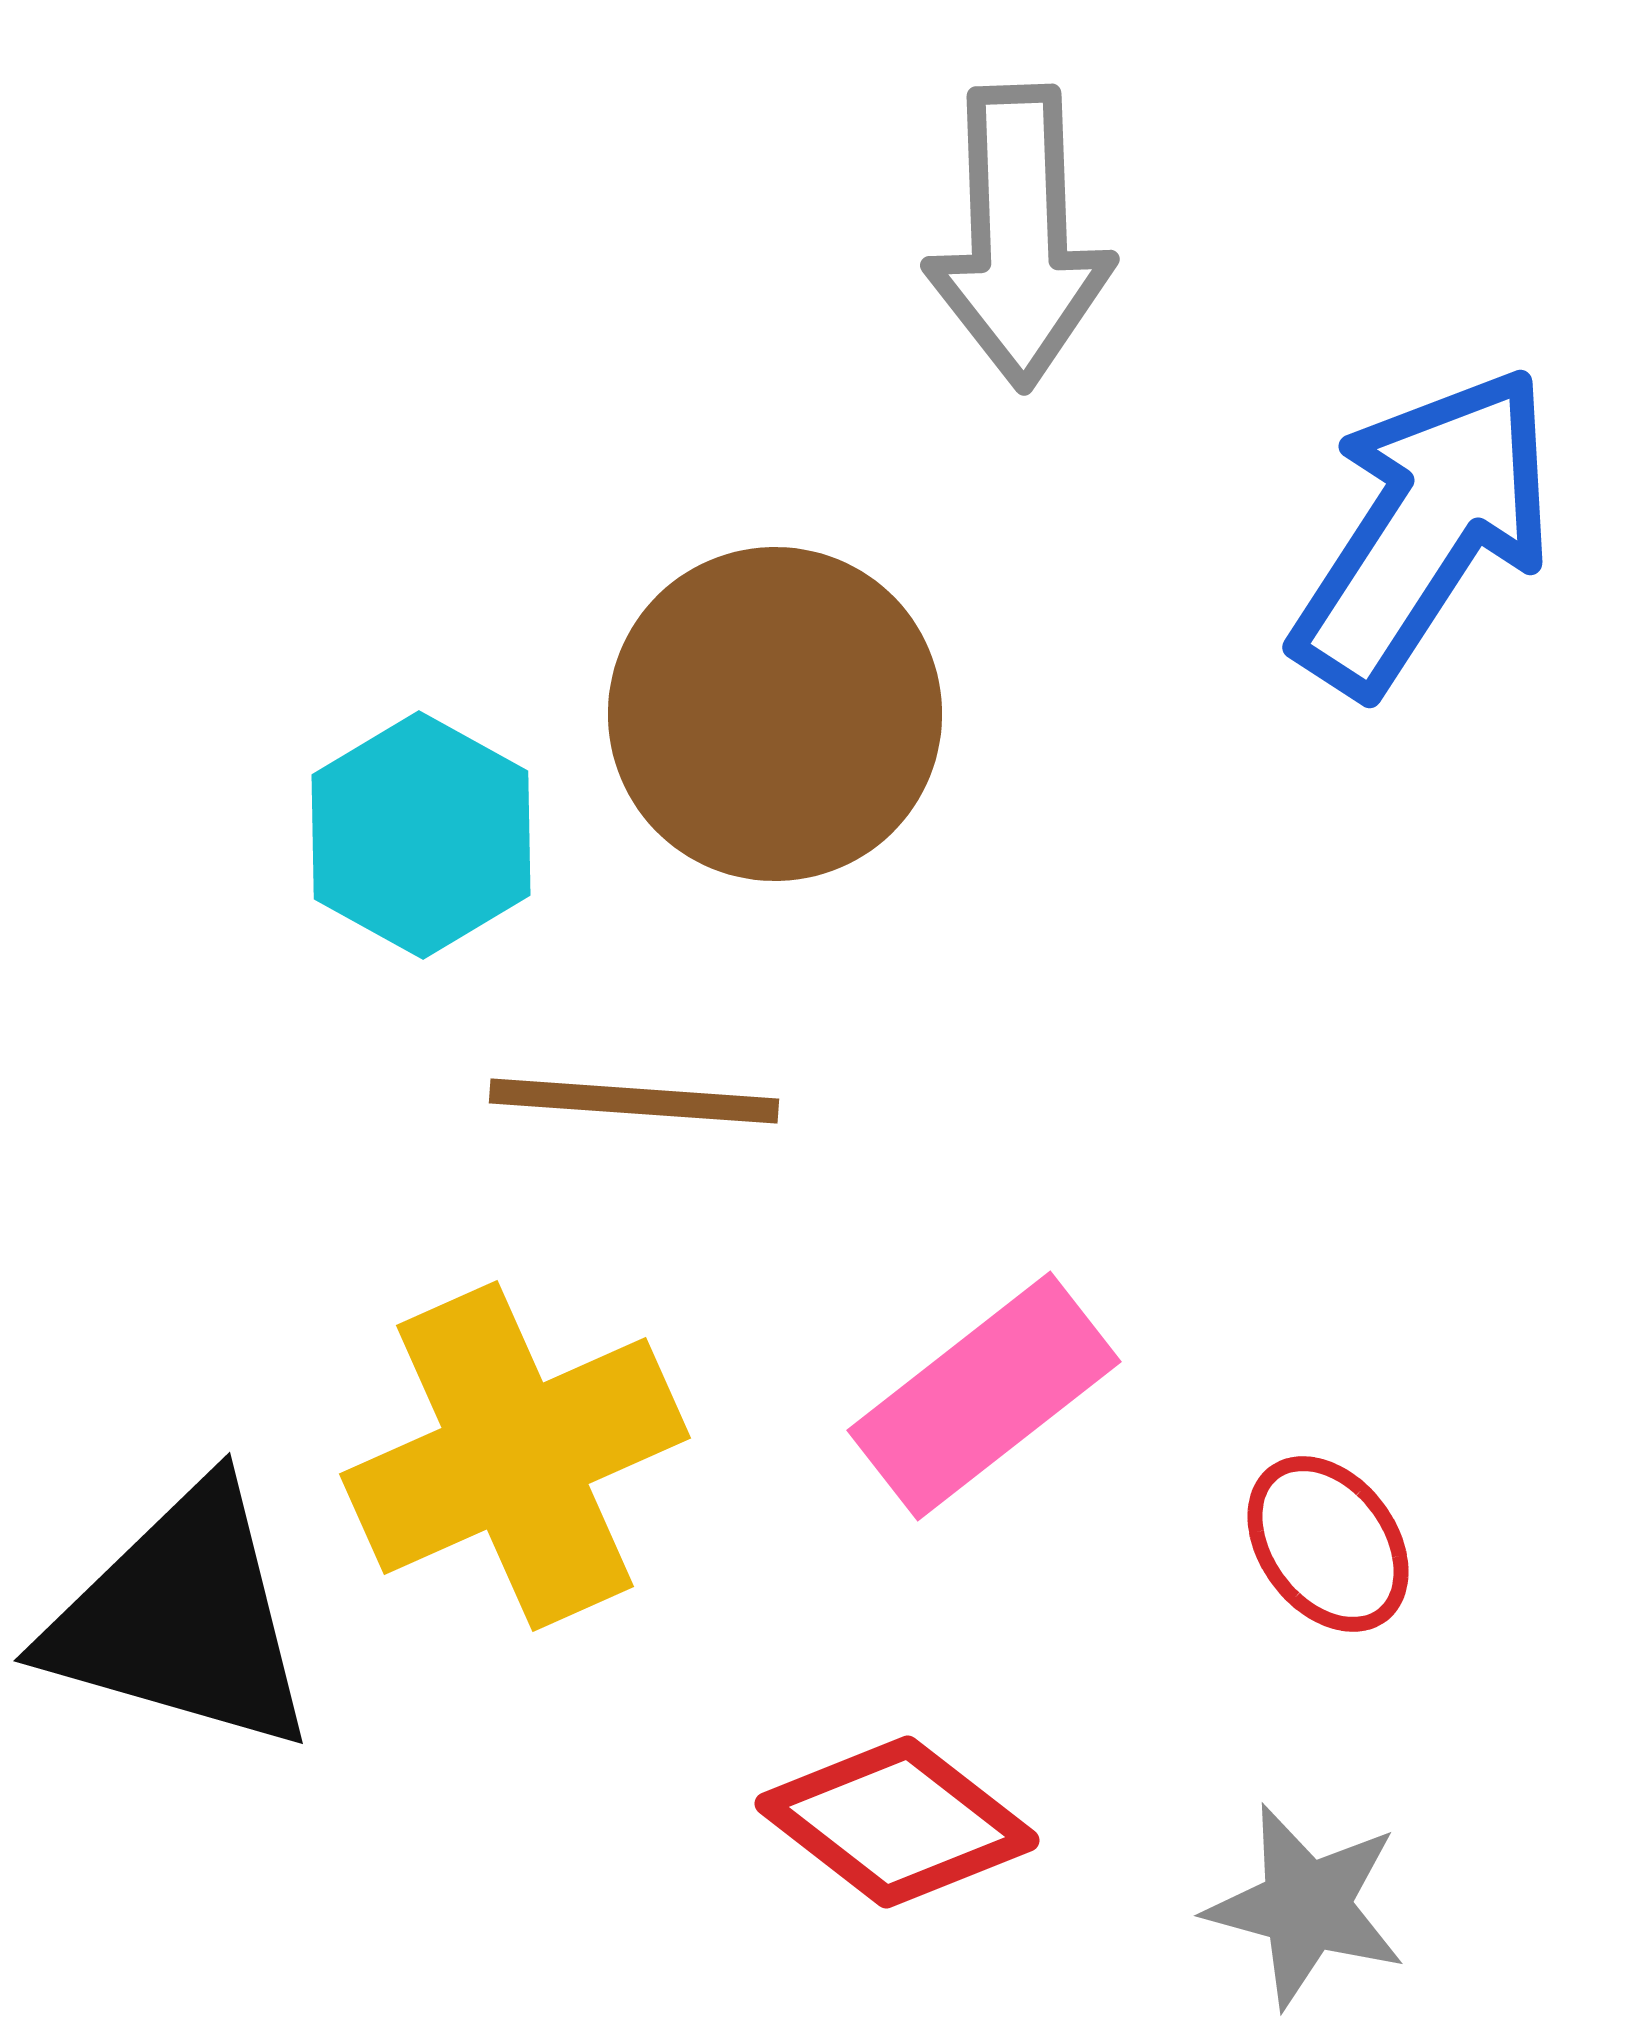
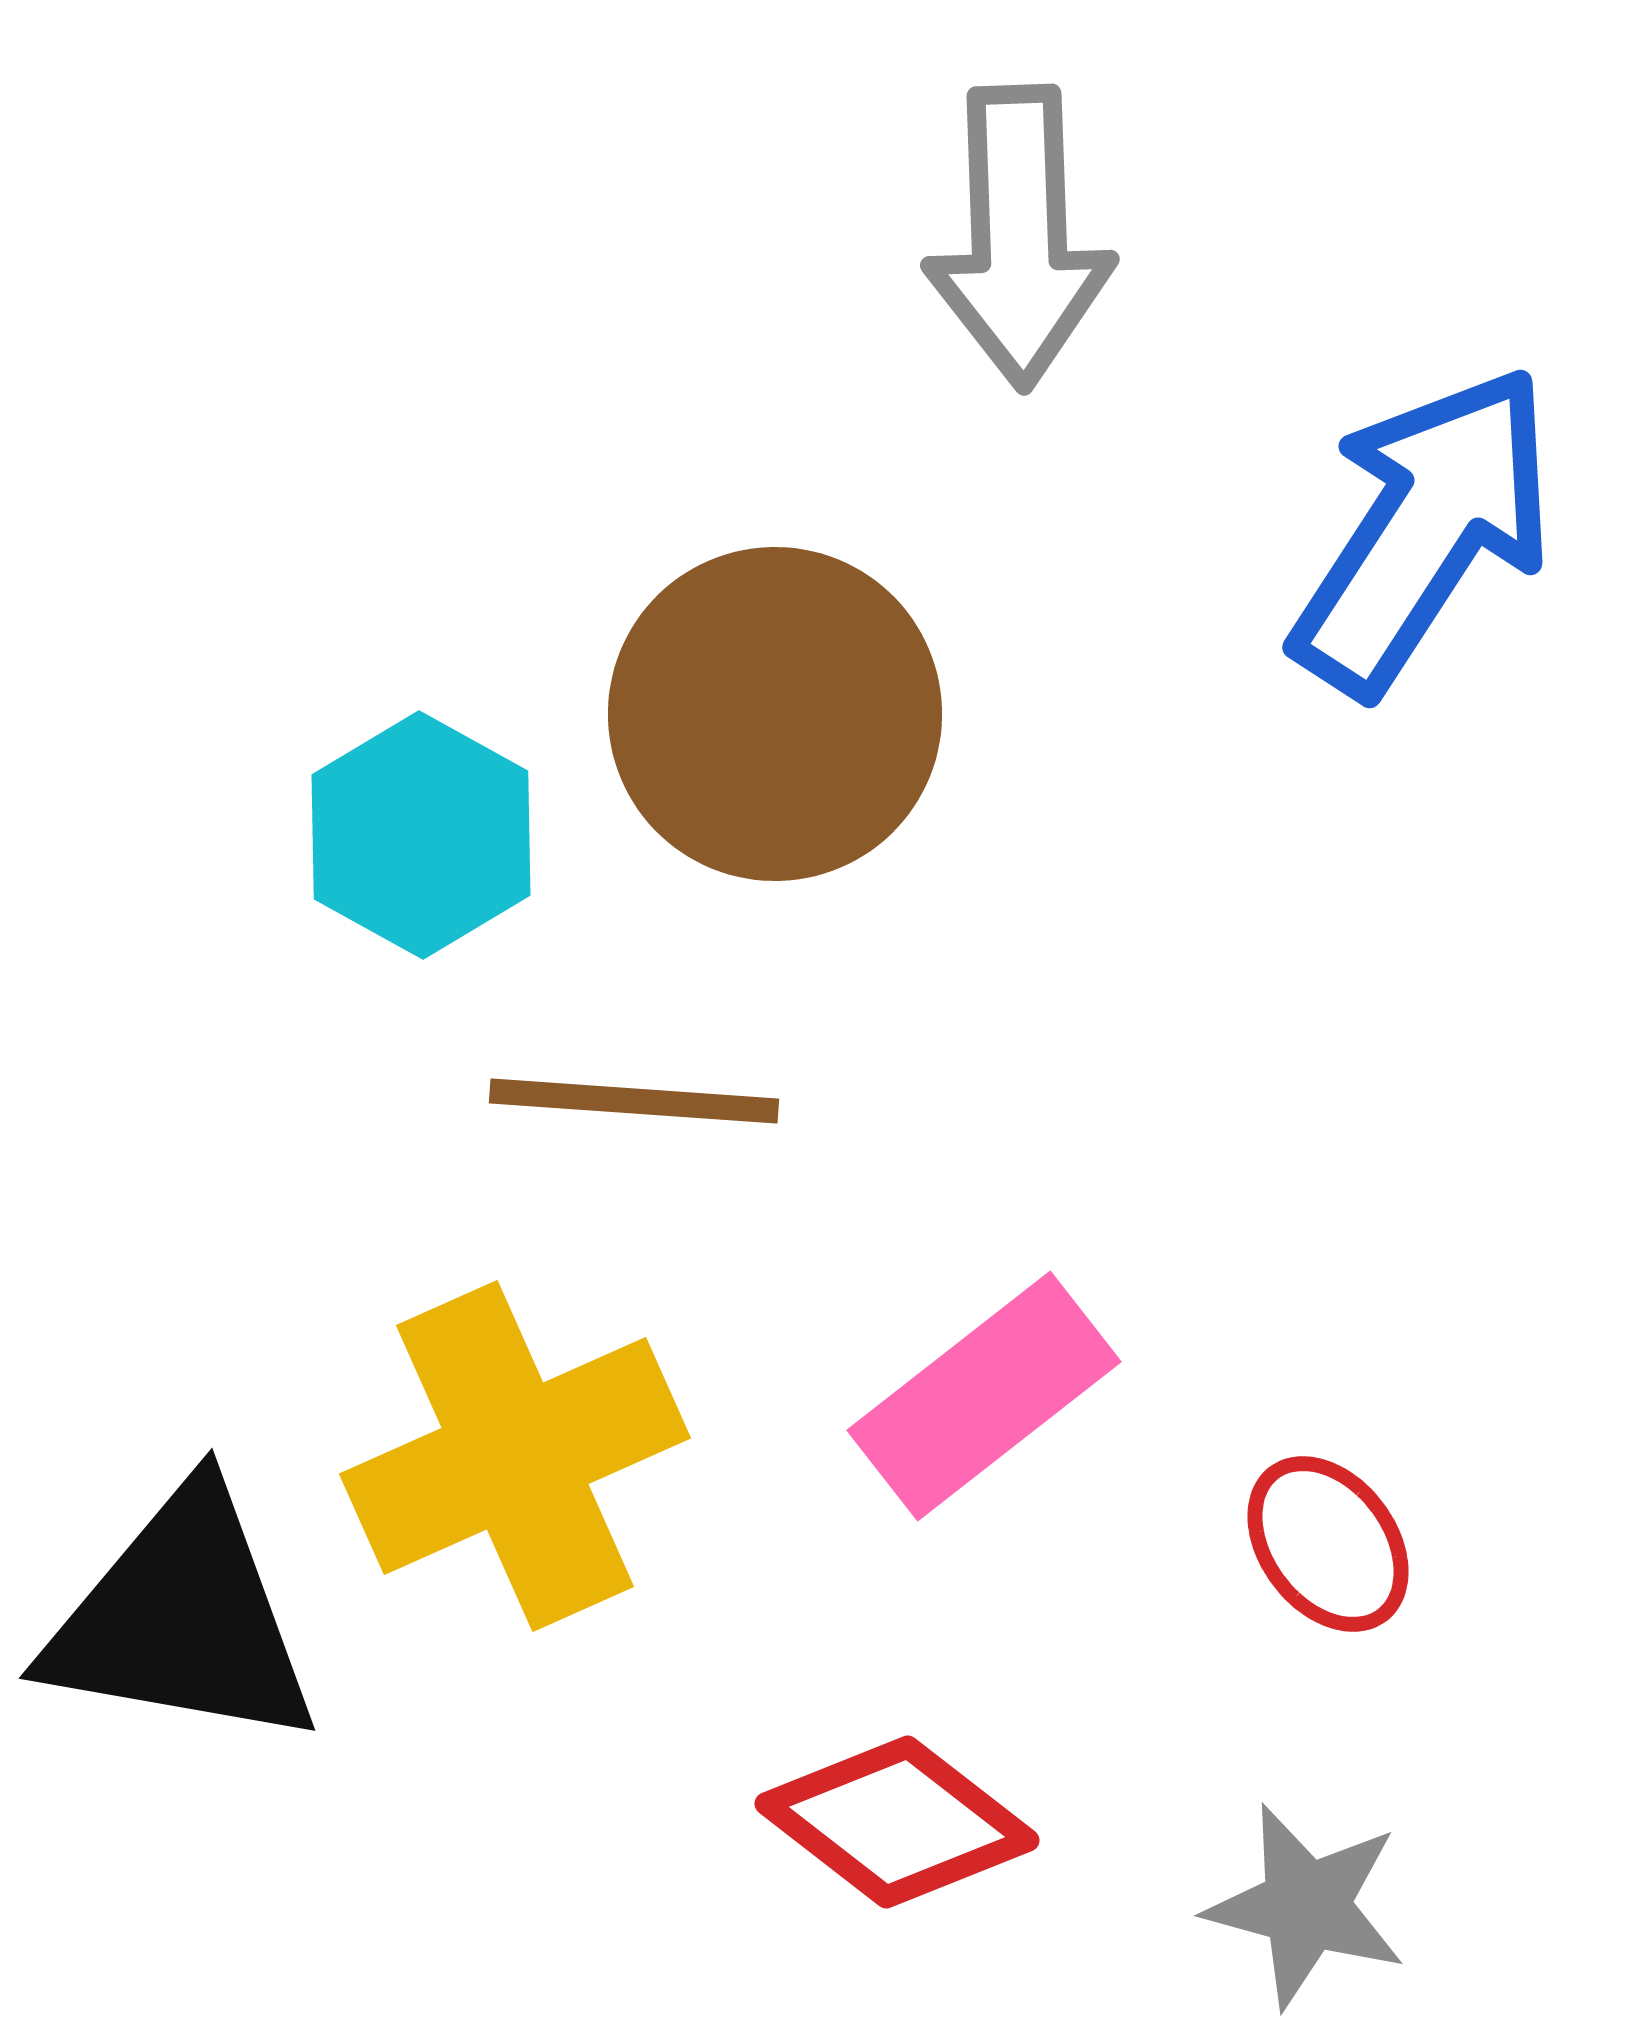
black triangle: rotated 6 degrees counterclockwise
